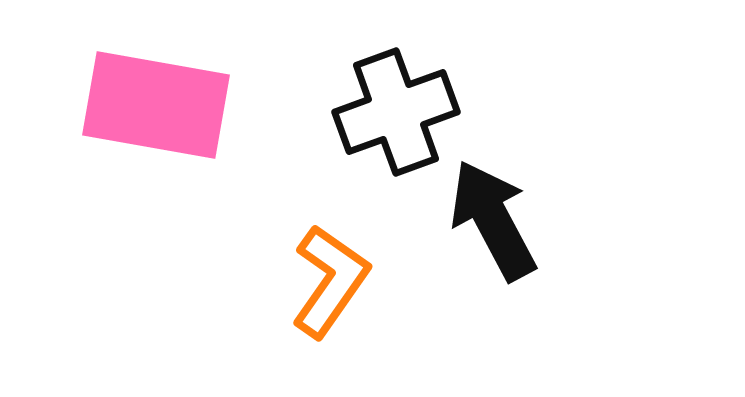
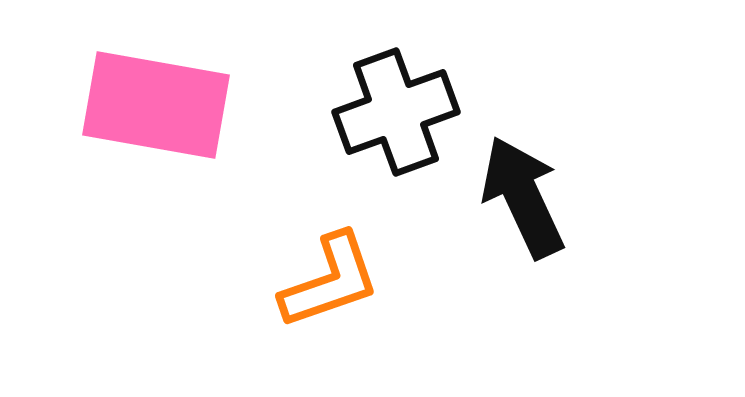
black arrow: moved 30 px right, 23 px up; rotated 3 degrees clockwise
orange L-shape: rotated 36 degrees clockwise
